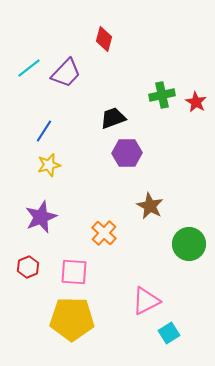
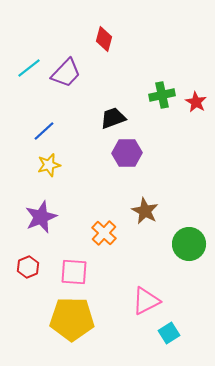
blue line: rotated 15 degrees clockwise
brown star: moved 5 px left, 5 px down
